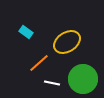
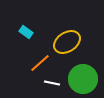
orange line: moved 1 px right
